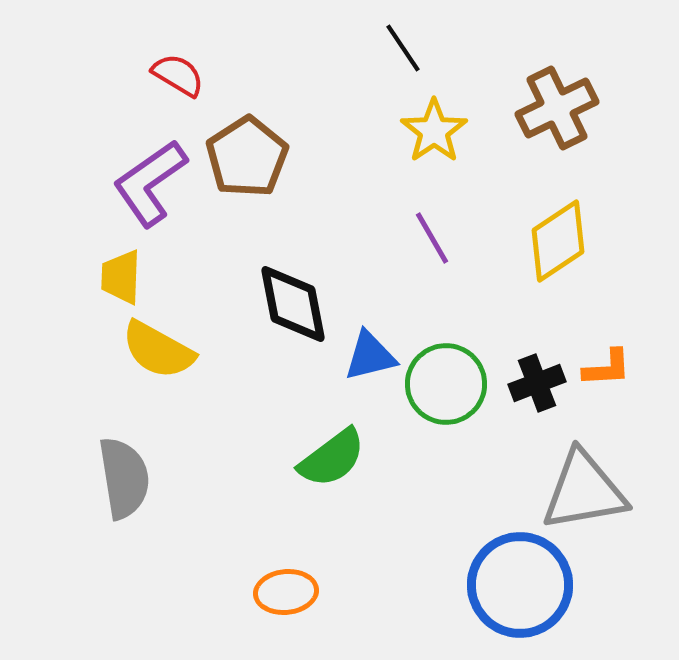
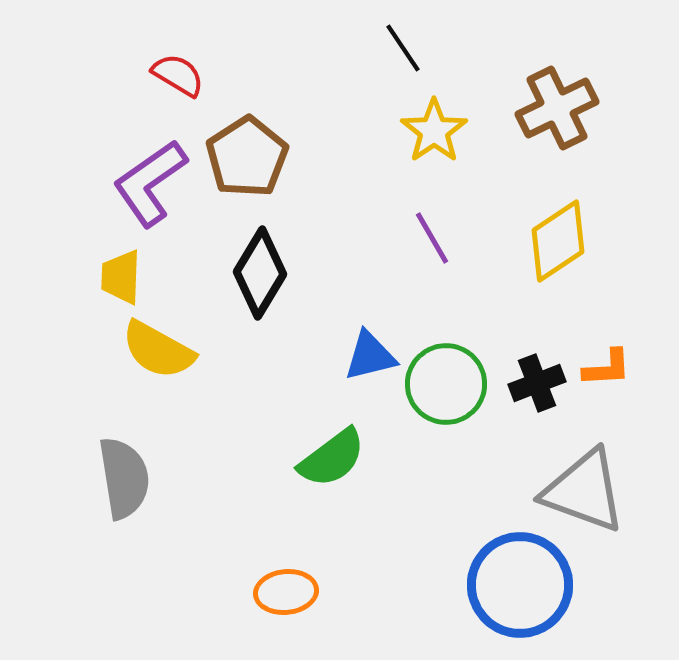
black diamond: moved 33 px left, 31 px up; rotated 42 degrees clockwise
gray triangle: rotated 30 degrees clockwise
